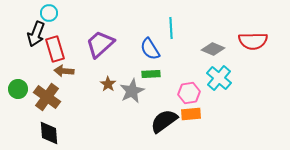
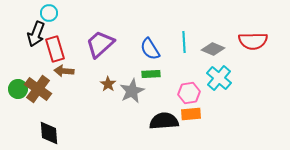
cyan line: moved 13 px right, 14 px down
brown cross: moved 9 px left, 8 px up
black semicircle: rotated 32 degrees clockwise
